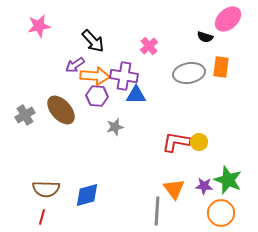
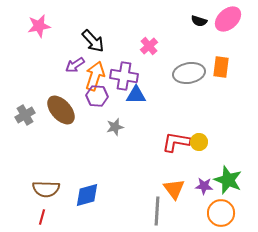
black semicircle: moved 6 px left, 16 px up
orange arrow: rotated 76 degrees counterclockwise
